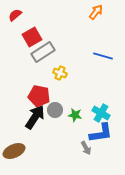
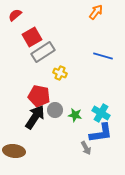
brown ellipse: rotated 30 degrees clockwise
